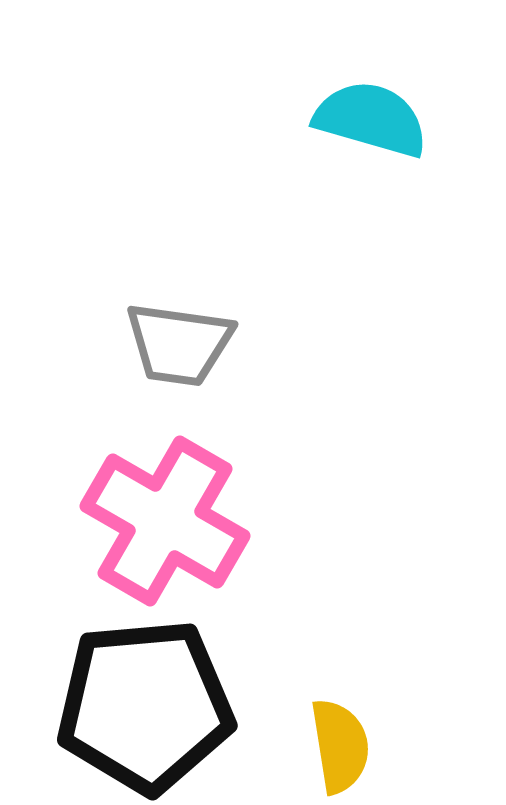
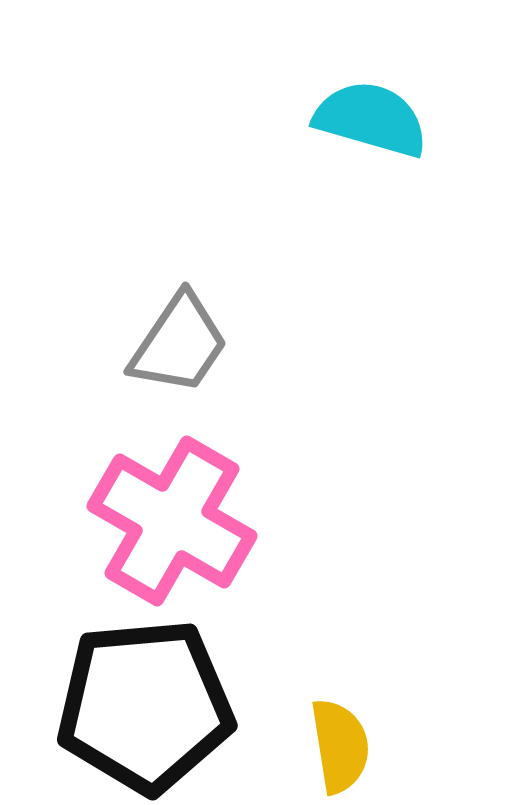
gray trapezoid: rotated 64 degrees counterclockwise
pink cross: moved 7 px right
